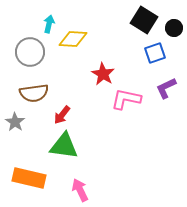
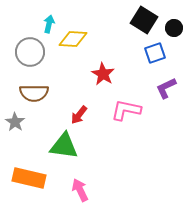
brown semicircle: rotated 8 degrees clockwise
pink L-shape: moved 11 px down
red arrow: moved 17 px right
